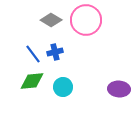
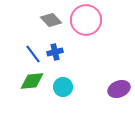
gray diamond: rotated 15 degrees clockwise
purple ellipse: rotated 25 degrees counterclockwise
